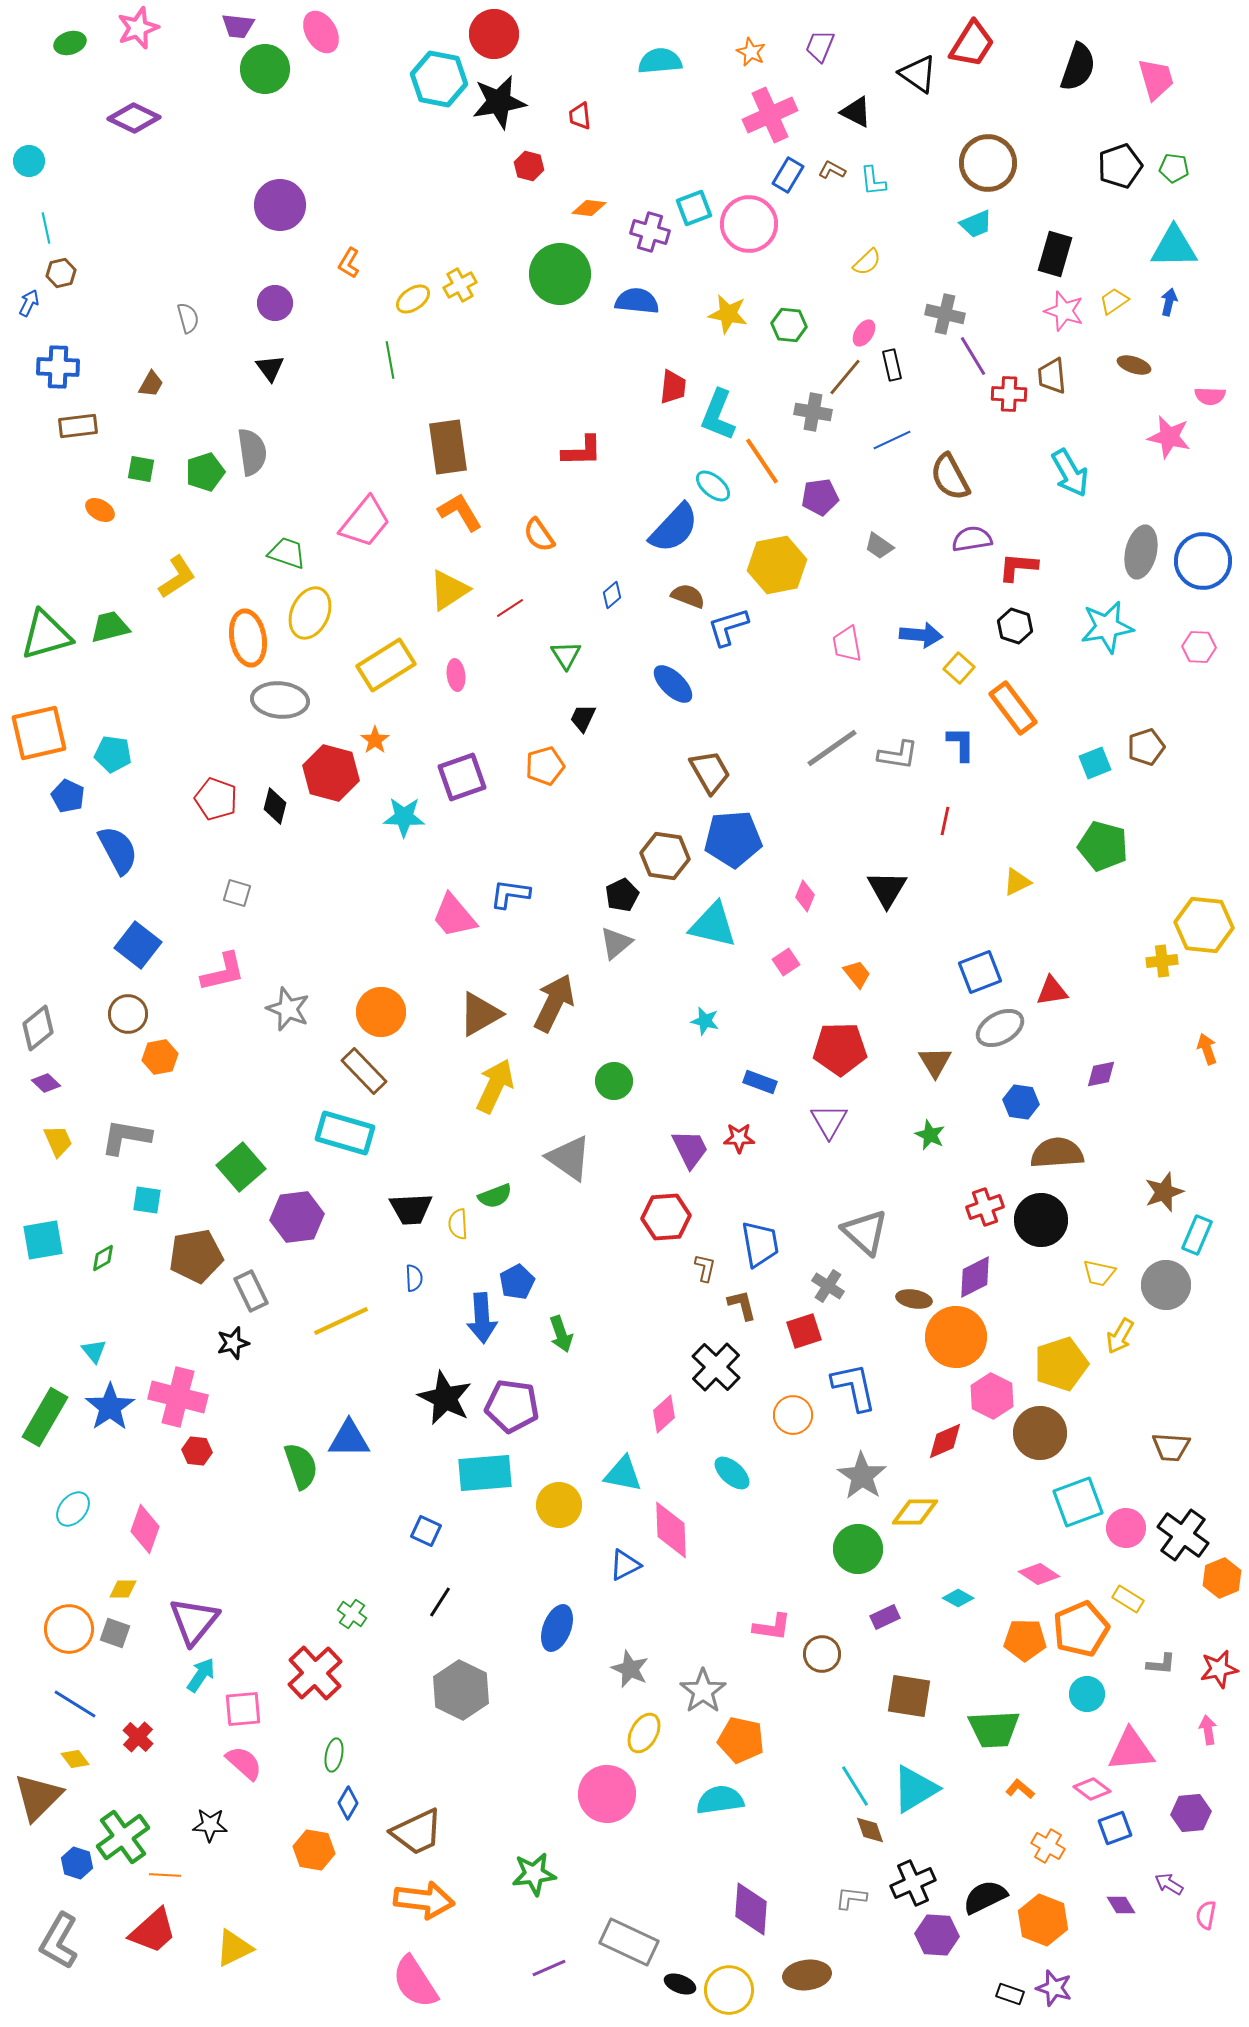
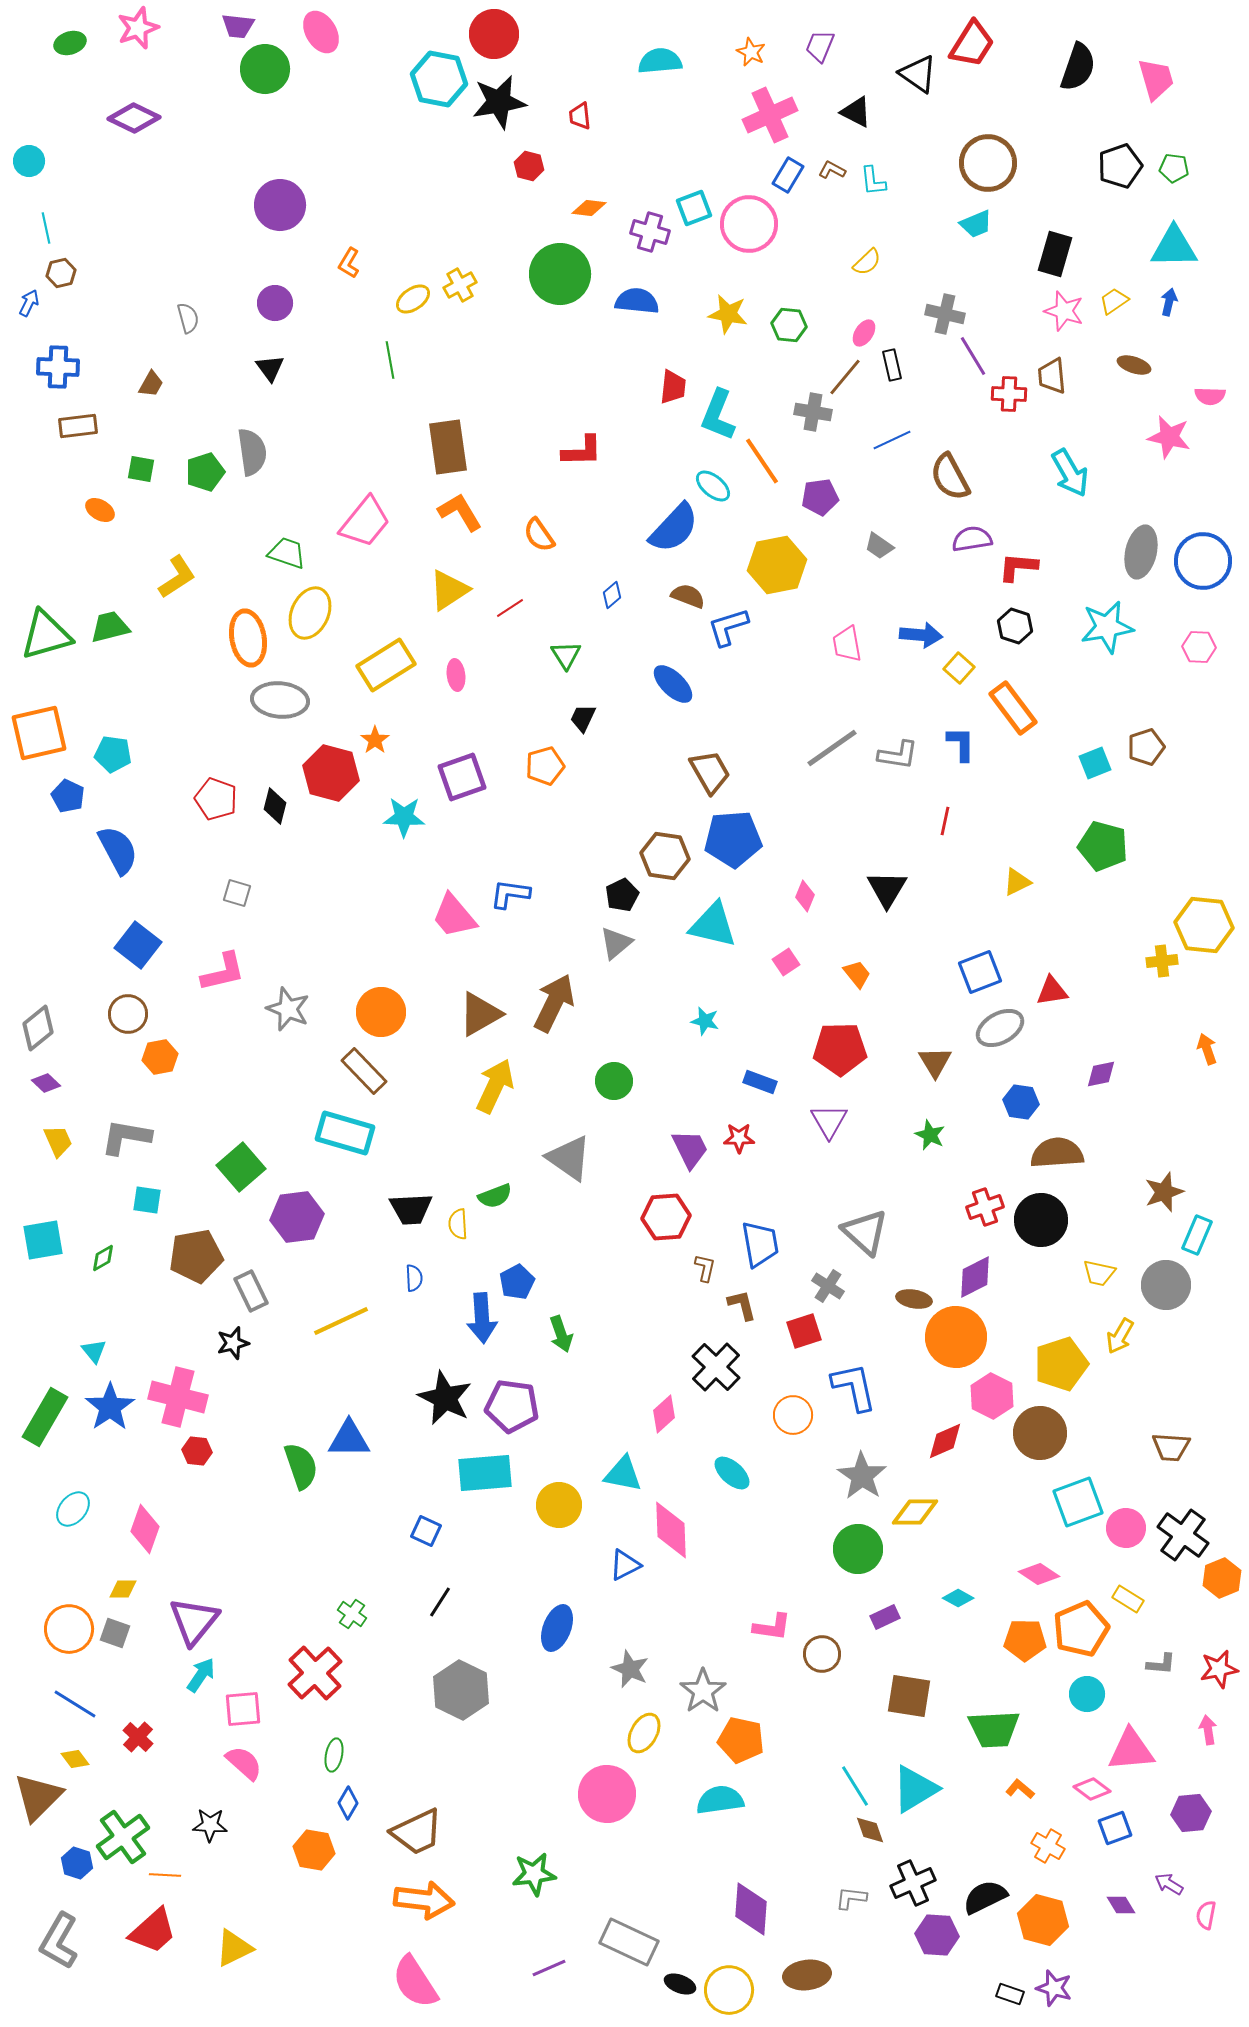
orange hexagon at (1043, 1920): rotated 6 degrees counterclockwise
